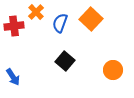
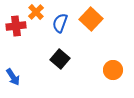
red cross: moved 2 px right
black square: moved 5 px left, 2 px up
